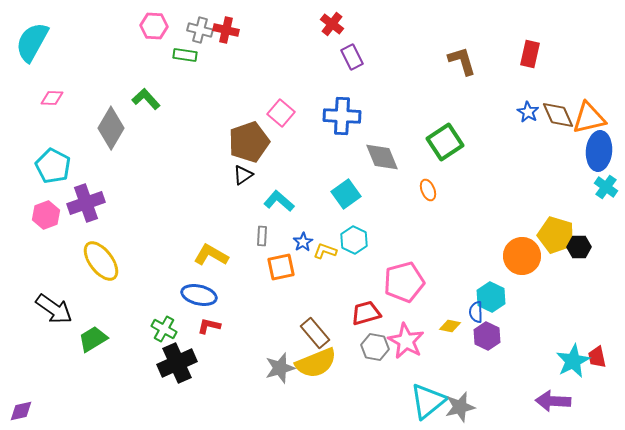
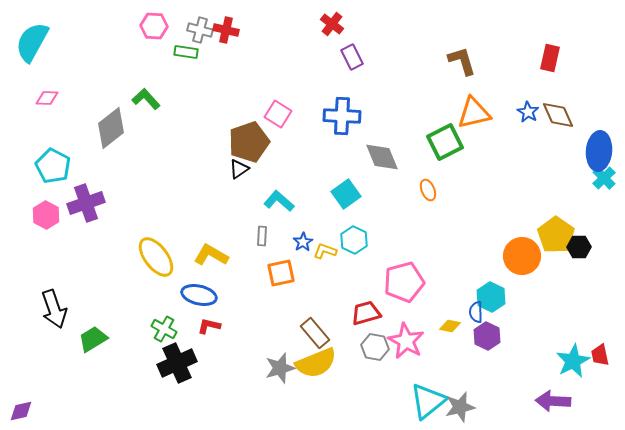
red rectangle at (530, 54): moved 20 px right, 4 px down
green rectangle at (185, 55): moved 1 px right, 3 px up
pink diamond at (52, 98): moved 5 px left
pink square at (281, 113): moved 3 px left, 1 px down; rotated 8 degrees counterclockwise
orange triangle at (589, 118): moved 115 px left, 5 px up
gray diamond at (111, 128): rotated 21 degrees clockwise
green square at (445, 142): rotated 6 degrees clockwise
black triangle at (243, 175): moved 4 px left, 6 px up
cyan cross at (606, 187): moved 2 px left, 9 px up; rotated 10 degrees clockwise
pink hexagon at (46, 215): rotated 12 degrees counterclockwise
yellow pentagon at (556, 235): rotated 18 degrees clockwise
yellow ellipse at (101, 261): moved 55 px right, 4 px up
orange square at (281, 267): moved 6 px down
black arrow at (54, 309): rotated 36 degrees clockwise
red trapezoid at (597, 357): moved 3 px right, 2 px up
